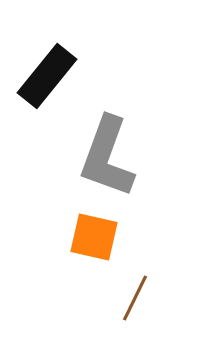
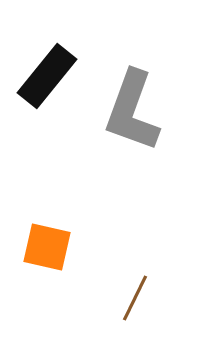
gray L-shape: moved 25 px right, 46 px up
orange square: moved 47 px left, 10 px down
